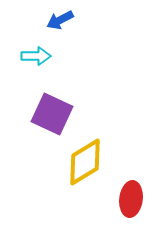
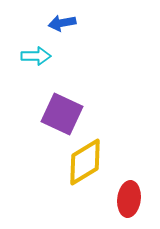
blue arrow: moved 2 px right, 3 px down; rotated 16 degrees clockwise
purple square: moved 10 px right
red ellipse: moved 2 px left
